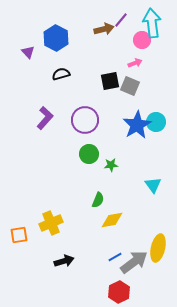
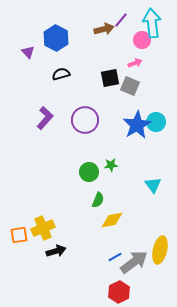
black square: moved 3 px up
green circle: moved 18 px down
yellow cross: moved 8 px left, 5 px down
yellow ellipse: moved 2 px right, 2 px down
black arrow: moved 8 px left, 10 px up
